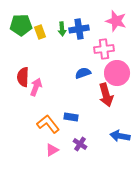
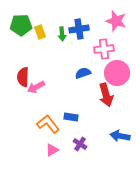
green arrow: moved 5 px down
pink arrow: rotated 138 degrees counterclockwise
